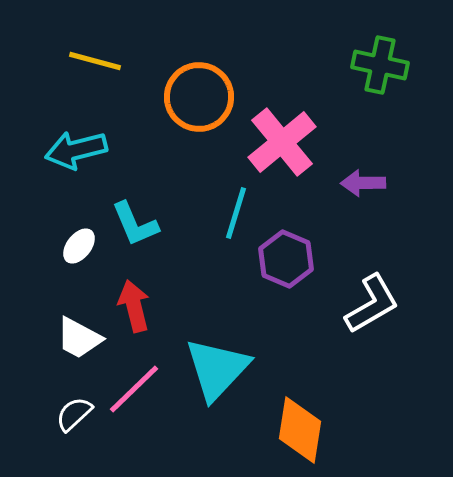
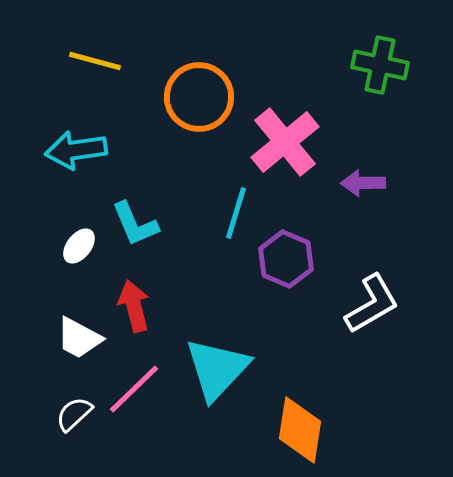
pink cross: moved 3 px right
cyan arrow: rotated 6 degrees clockwise
